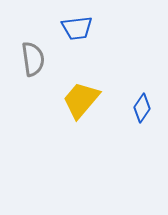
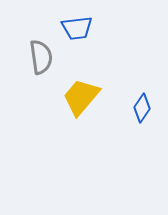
gray semicircle: moved 8 px right, 2 px up
yellow trapezoid: moved 3 px up
